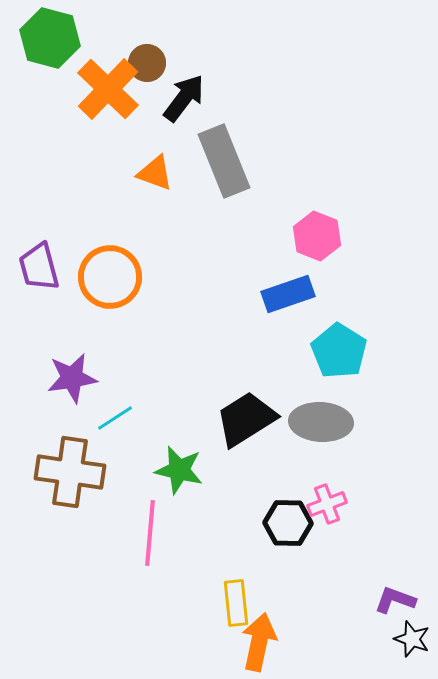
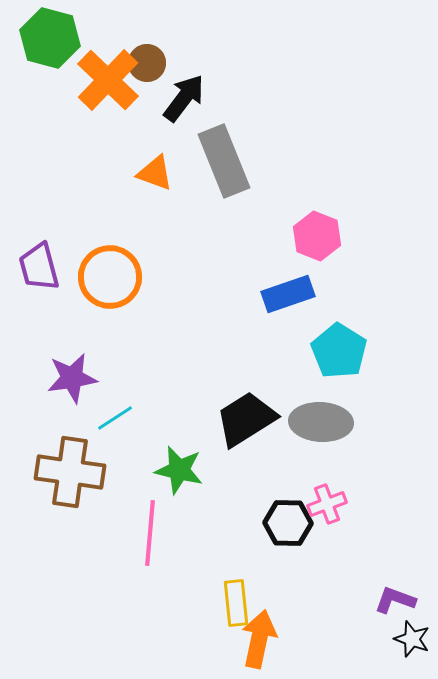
orange cross: moved 9 px up
orange arrow: moved 3 px up
